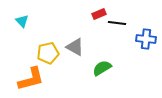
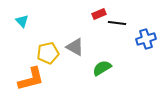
blue cross: rotated 24 degrees counterclockwise
